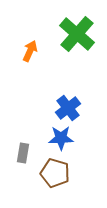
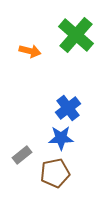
green cross: moved 1 px left, 1 px down
orange arrow: rotated 80 degrees clockwise
gray rectangle: moved 1 px left, 2 px down; rotated 42 degrees clockwise
brown pentagon: rotated 28 degrees counterclockwise
